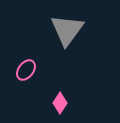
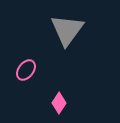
pink diamond: moved 1 px left
